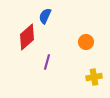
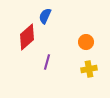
yellow cross: moved 5 px left, 8 px up
